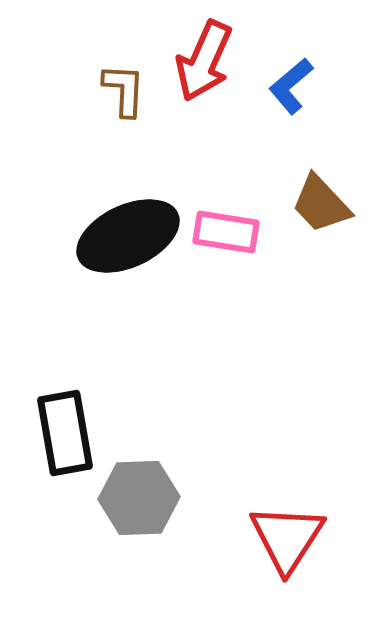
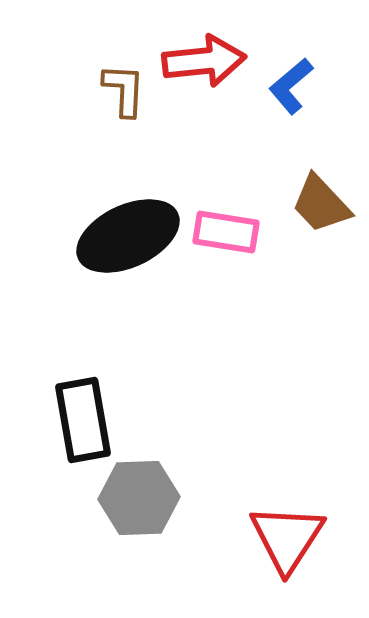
red arrow: rotated 120 degrees counterclockwise
black rectangle: moved 18 px right, 13 px up
